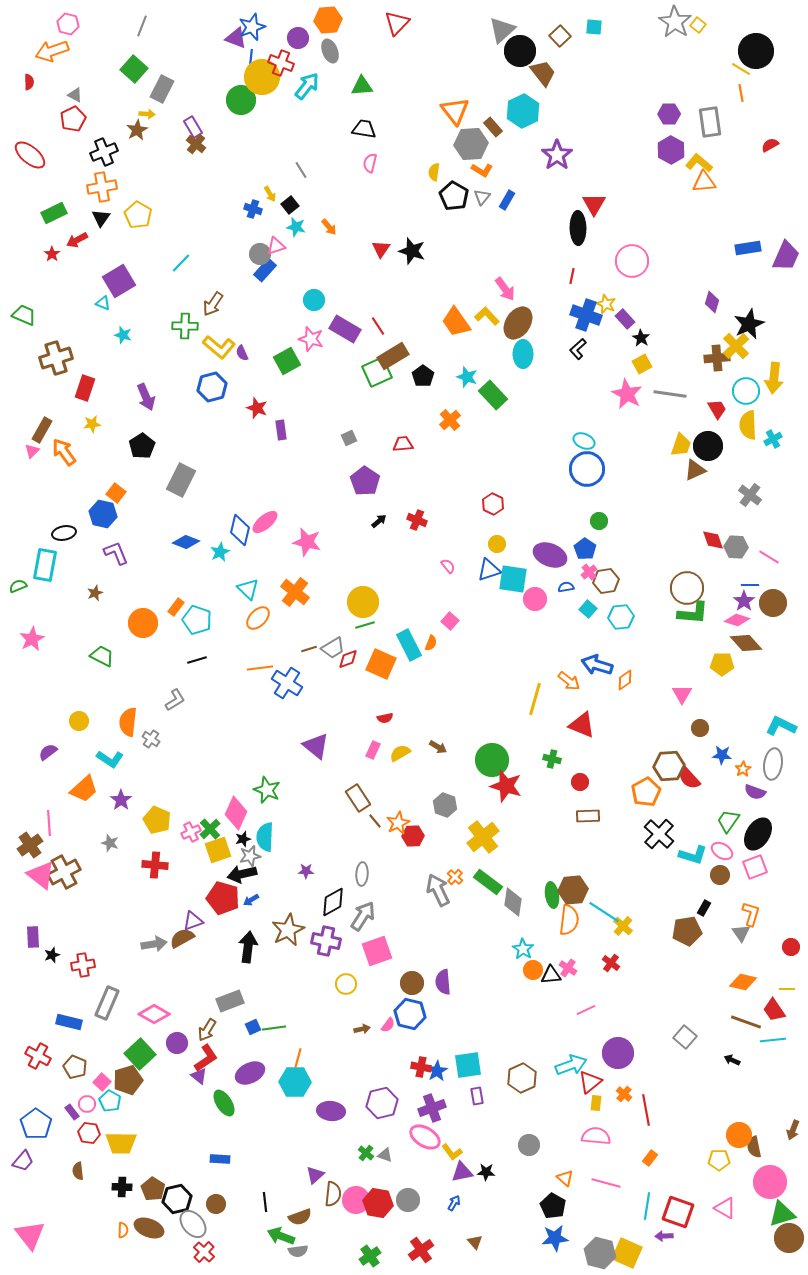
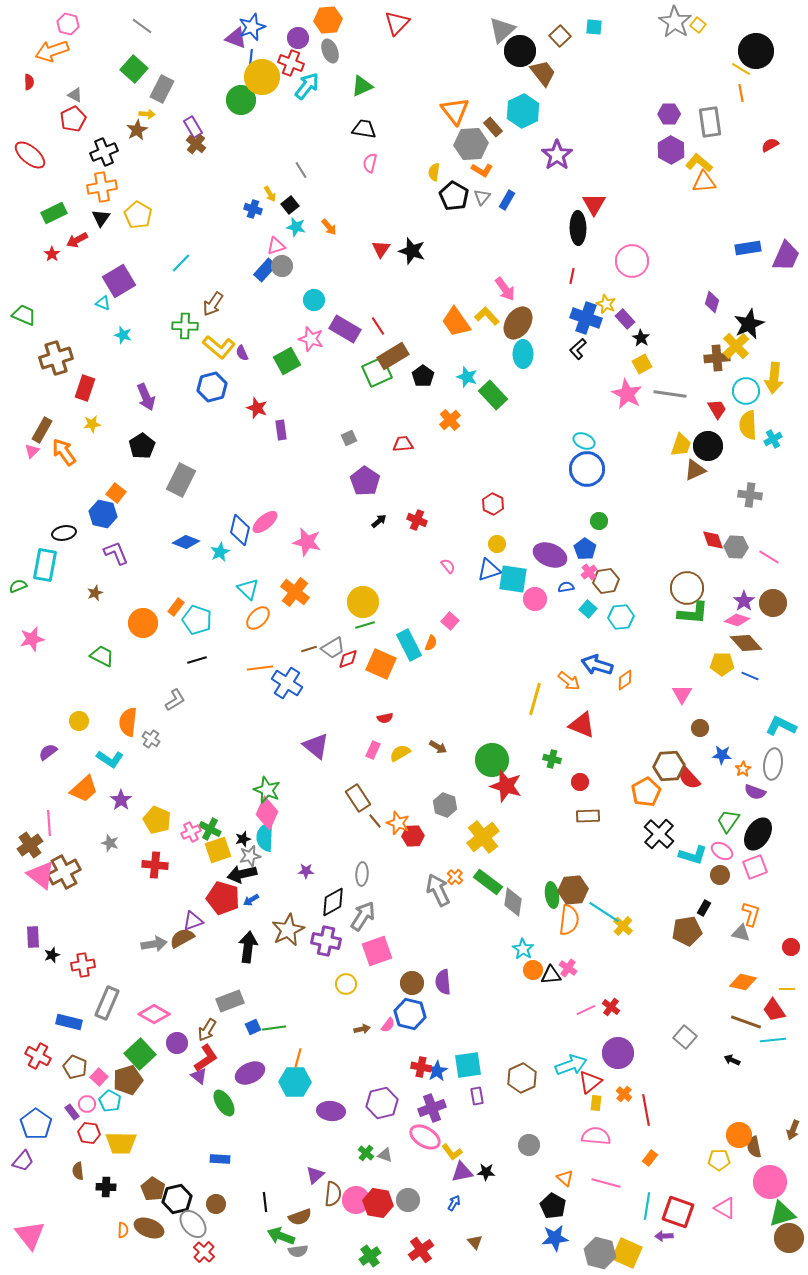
gray line at (142, 26): rotated 75 degrees counterclockwise
red cross at (281, 63): moved 10 px right
green triangle at (362, 86): rotated 20 degrees counterclockwise
gray circle at (260, 254): moved 22 px right, 12 px down
blue cross at (586, 315): moved 3 px down
gray cross at (750, 495): rotated 30 degrees counterclockwise
blue line at (750, 585): moved 91 px down; rotated 24 degrees clockwise
pink star at (32, 639): rotated 15 degrees clockwise
pink diamond at (236, 813): moved 31 px right
orange star at (398, 823): rotated 25 degrees counterclockwise
green cross at (210, 829): rotated 20 degrees counterclockwise
gray triangle at (741, 933): rotated 42 degrees counterclockwise
red cross at (611, 963): moved 44 px down
pink square at (102, 1082): moved 3 px left, 5 px up
black cross at (122, 1187): moved 16 px left
